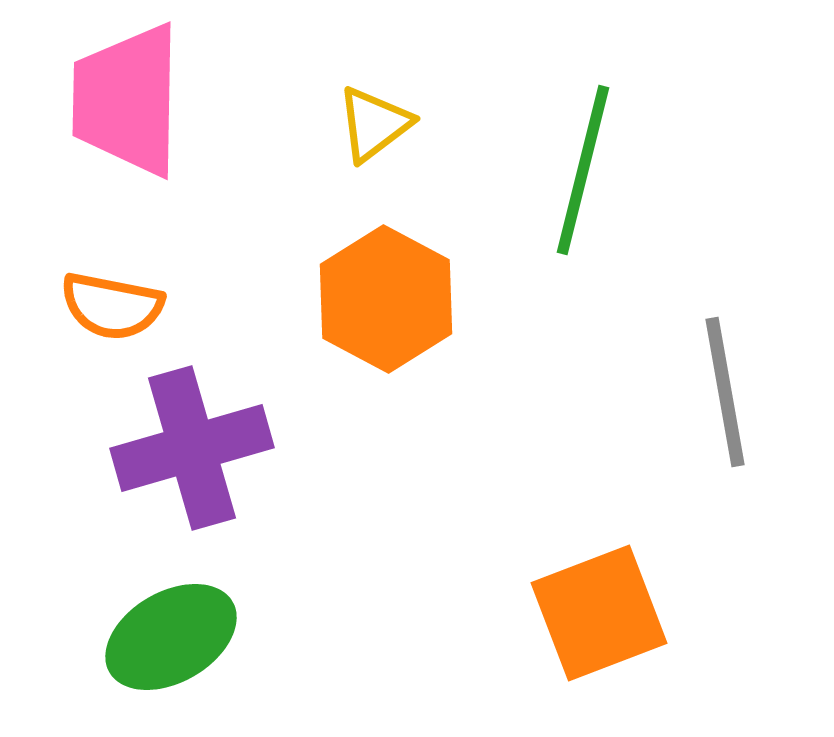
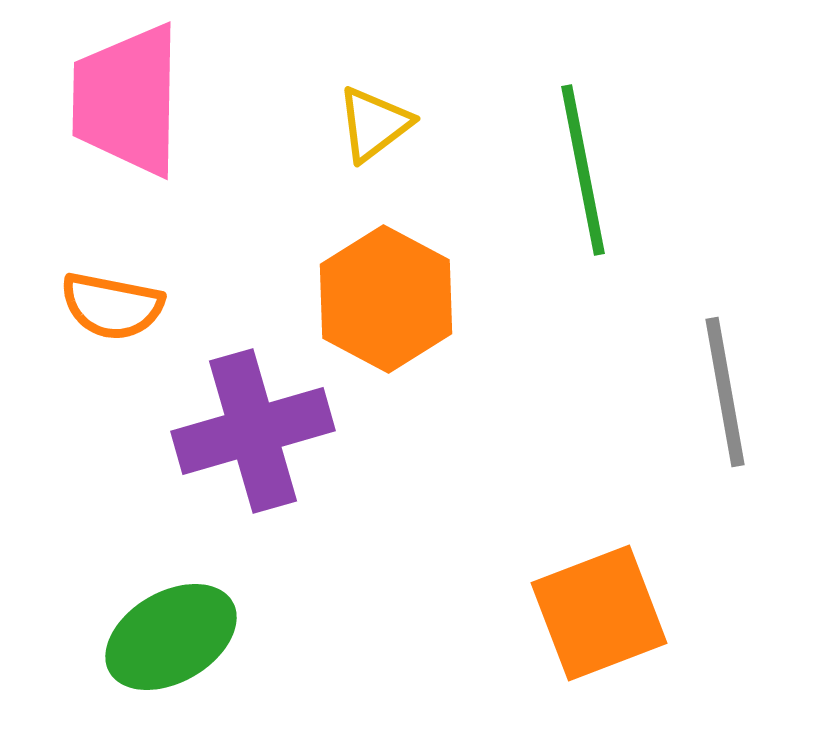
green line: rotated 25 degrees counterclockwise
purple cross: moved 61 px right, 17 px up
